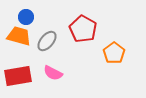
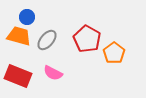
blue circle: moved 1 px right
red pentagon: moved 4 px right, 10 px down
gray ellipse: moved 1 px up
red rectangle: rotated 32 degrees clockwise
